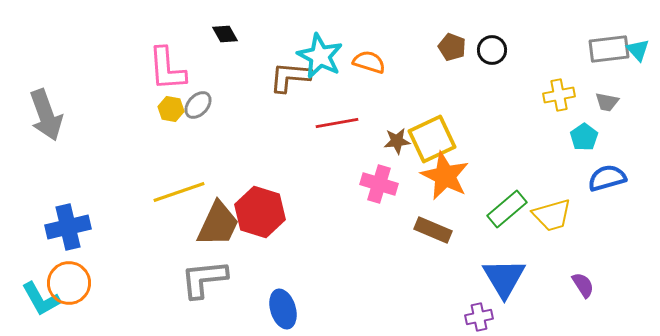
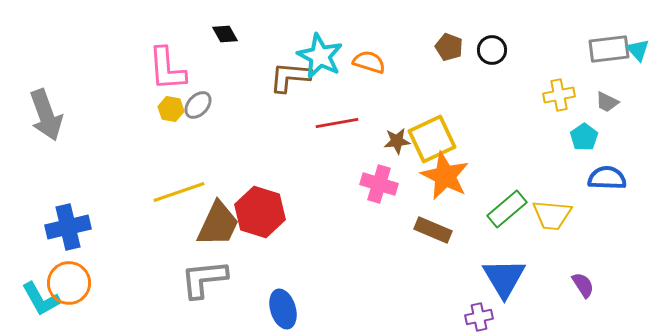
brown pentagon: moved 3 px left
gray trapezoid: rotated 15 degrees clockwise
blue semicircle: rotated 18 degrees clockwise
yellow trapezoid: rotated 21 degrees clockwise
